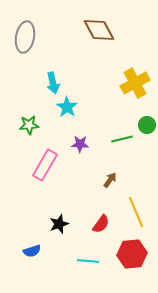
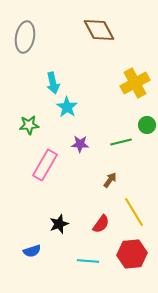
green line: moved 1 px left, 3 px down
yellow line: moved 2 px left; rotated 8 degrees counterclockwise
